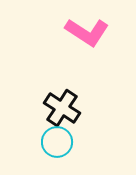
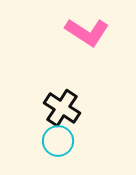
cyan circle: moved 1 px right, 1 px up
